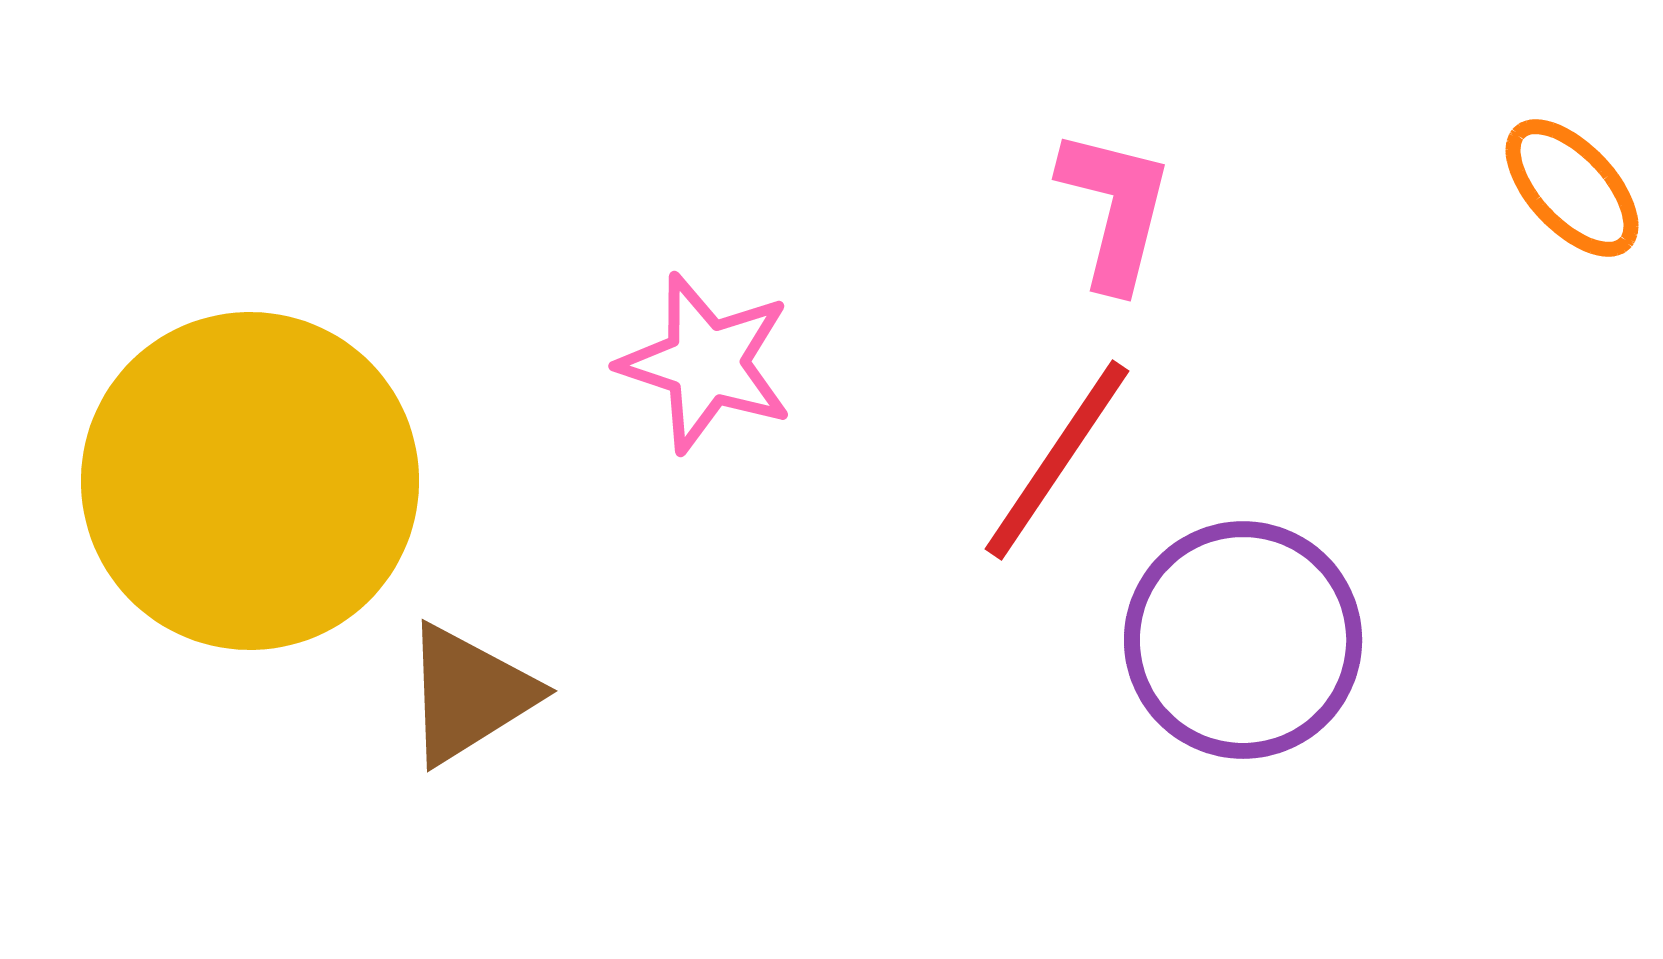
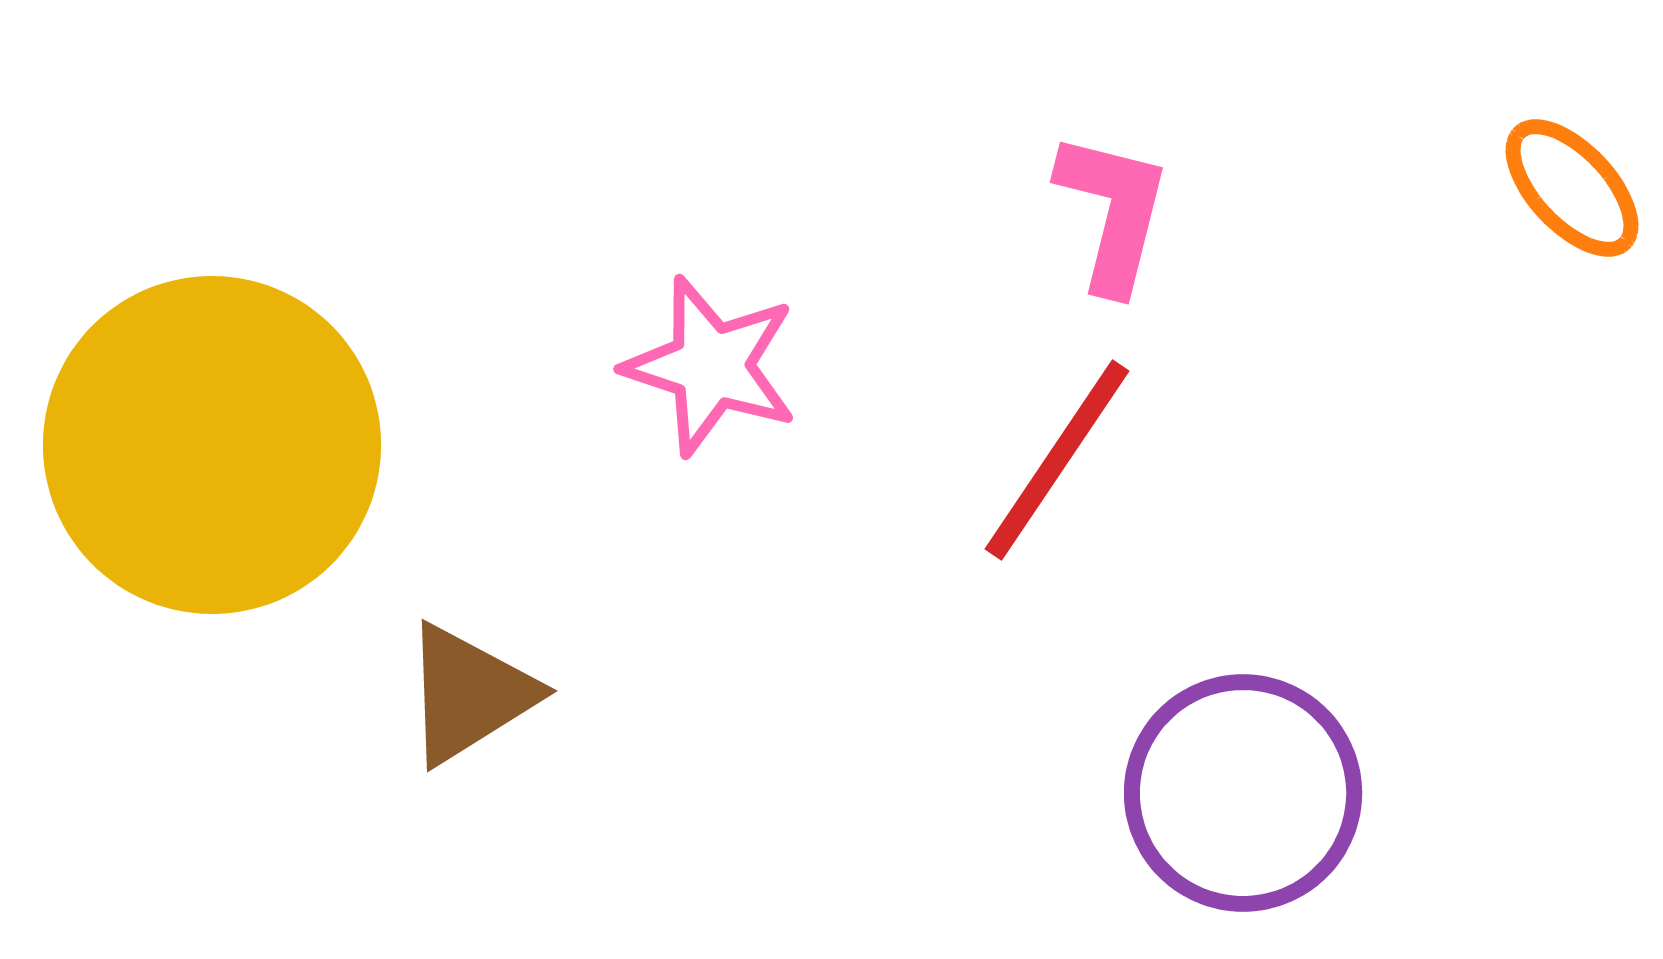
pink L-shape: moved 2 px left, 3 px down
pink star: moved 5 px right, 3 px down
yellow circle: moved 38 px left, 36 px up
purple circle: moved 153 px down
